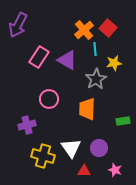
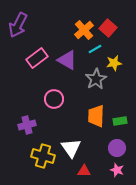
cyan line: rotated 64 degrees clockwise
pink rectangle: moved 2 px left, 1 px down; rotated 20 degrees clockwise
pink circle: moved 5 px right
orange trapezoid: moved 9 px right, 7 px down
green rectangle: moved 3 px left
purple circle: moved 18 px right
pink star: moved 2 px right
